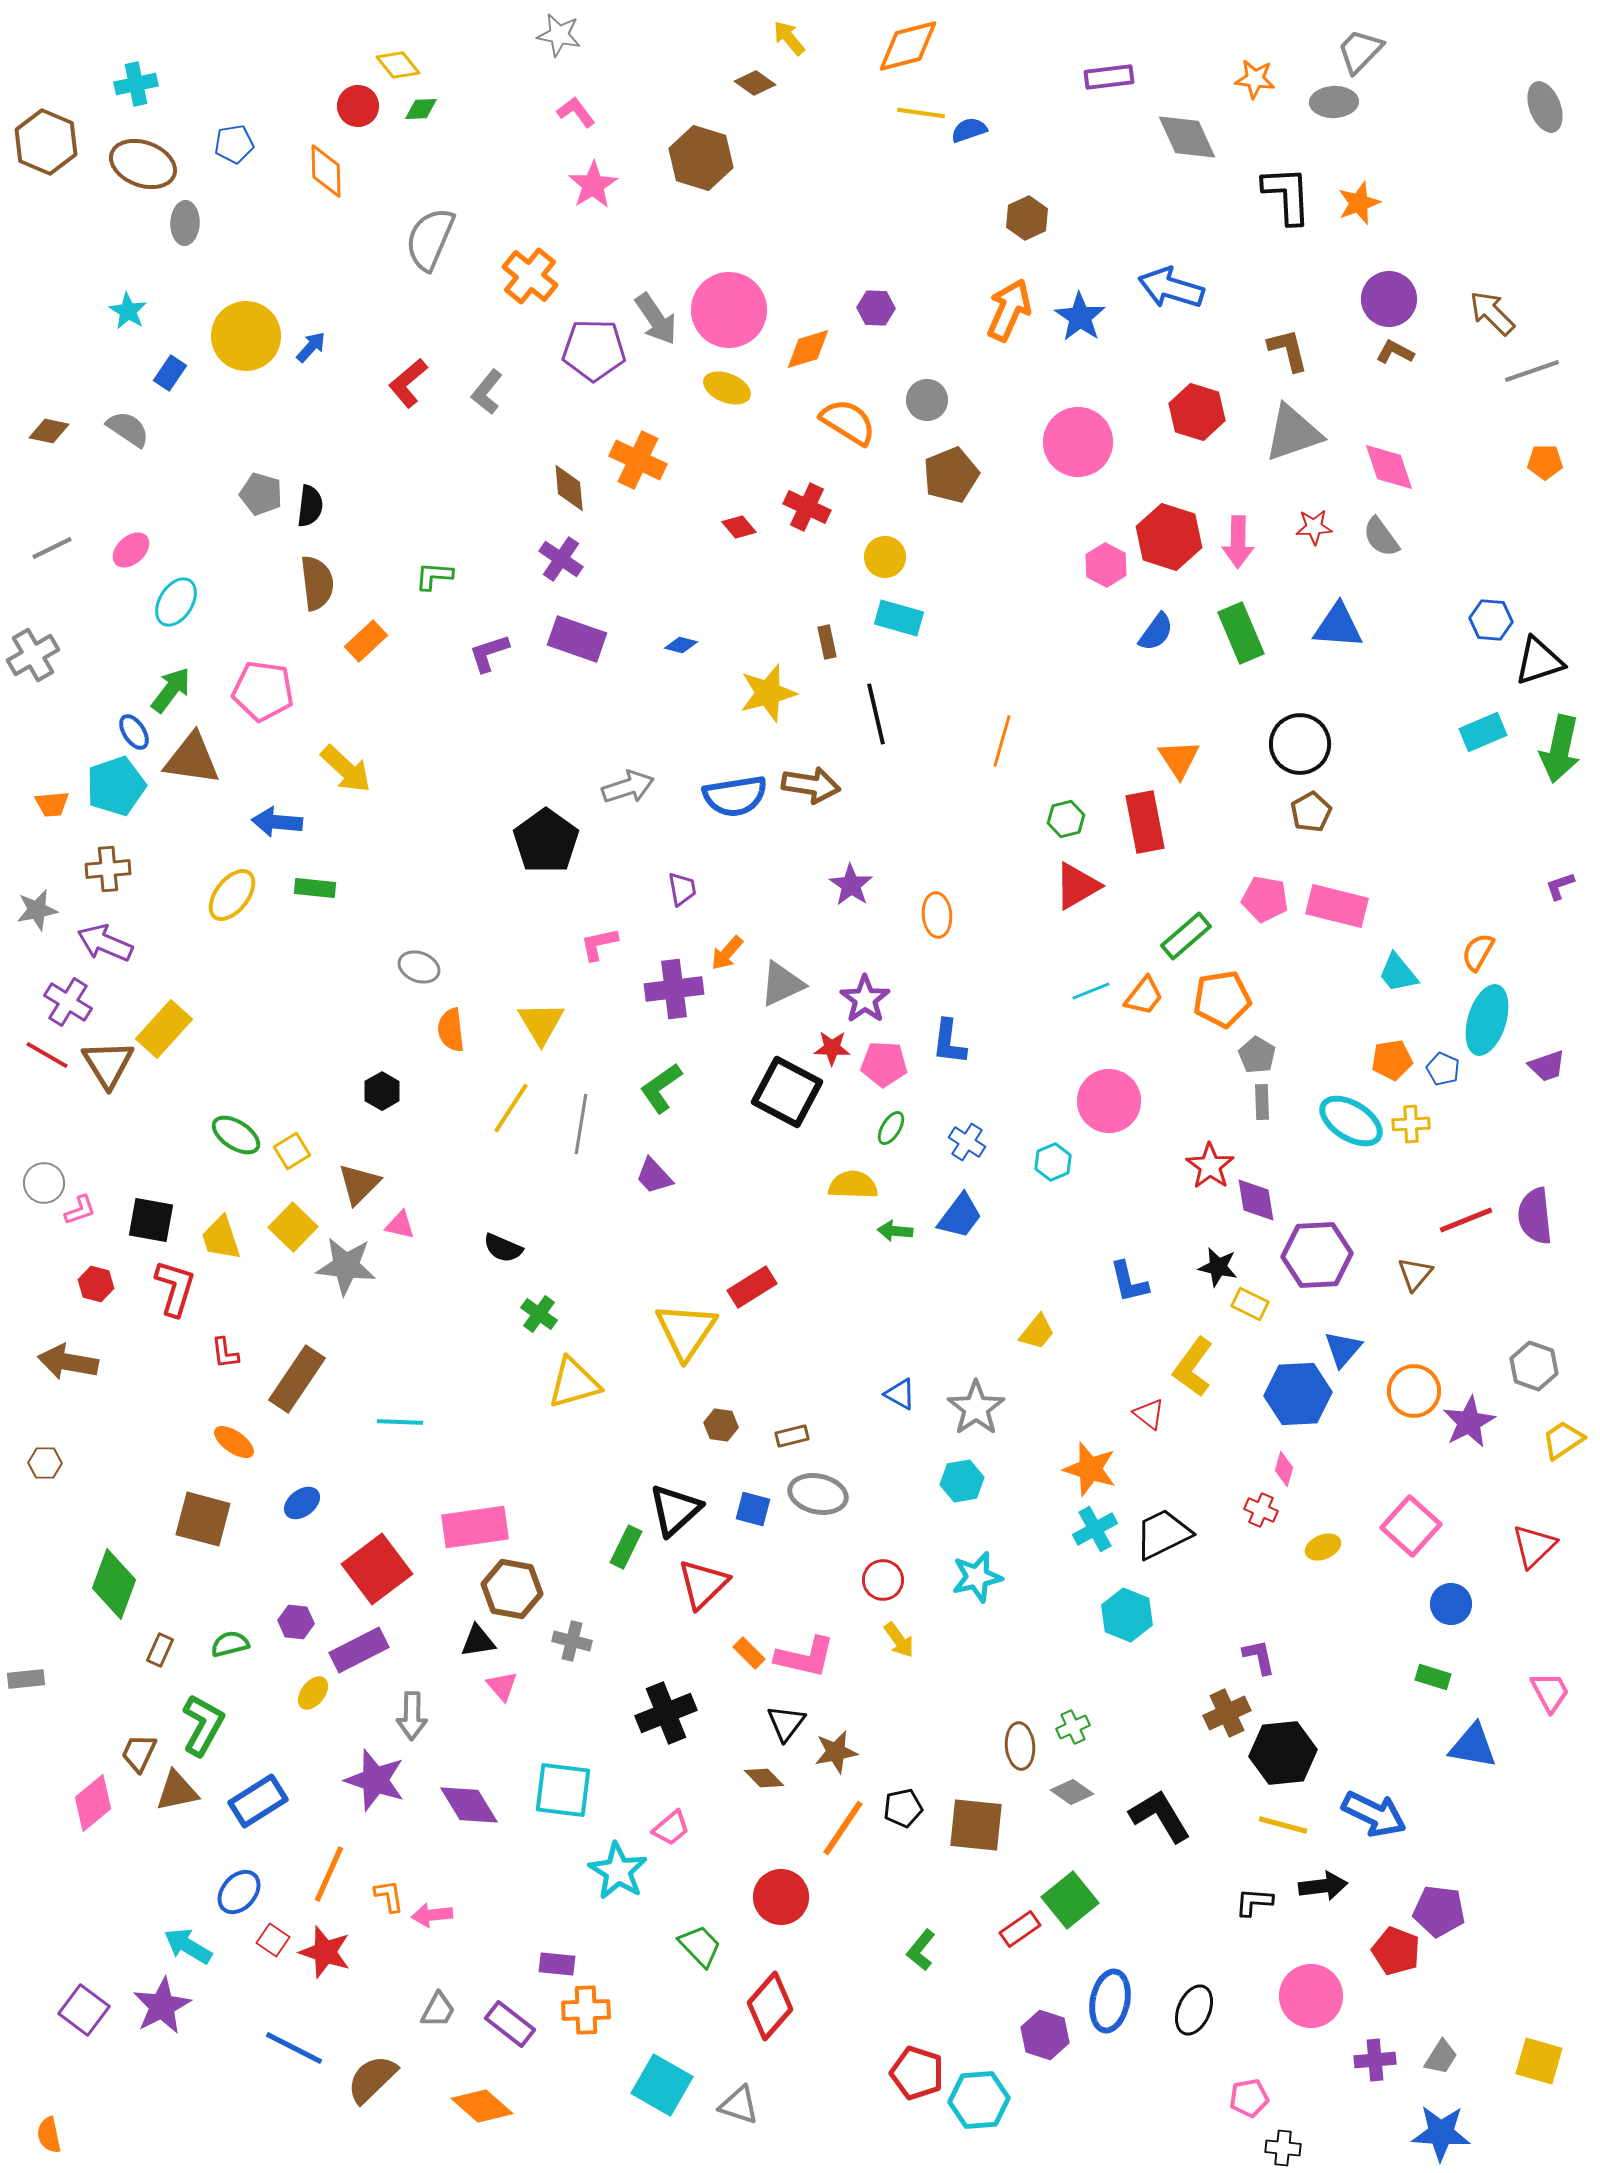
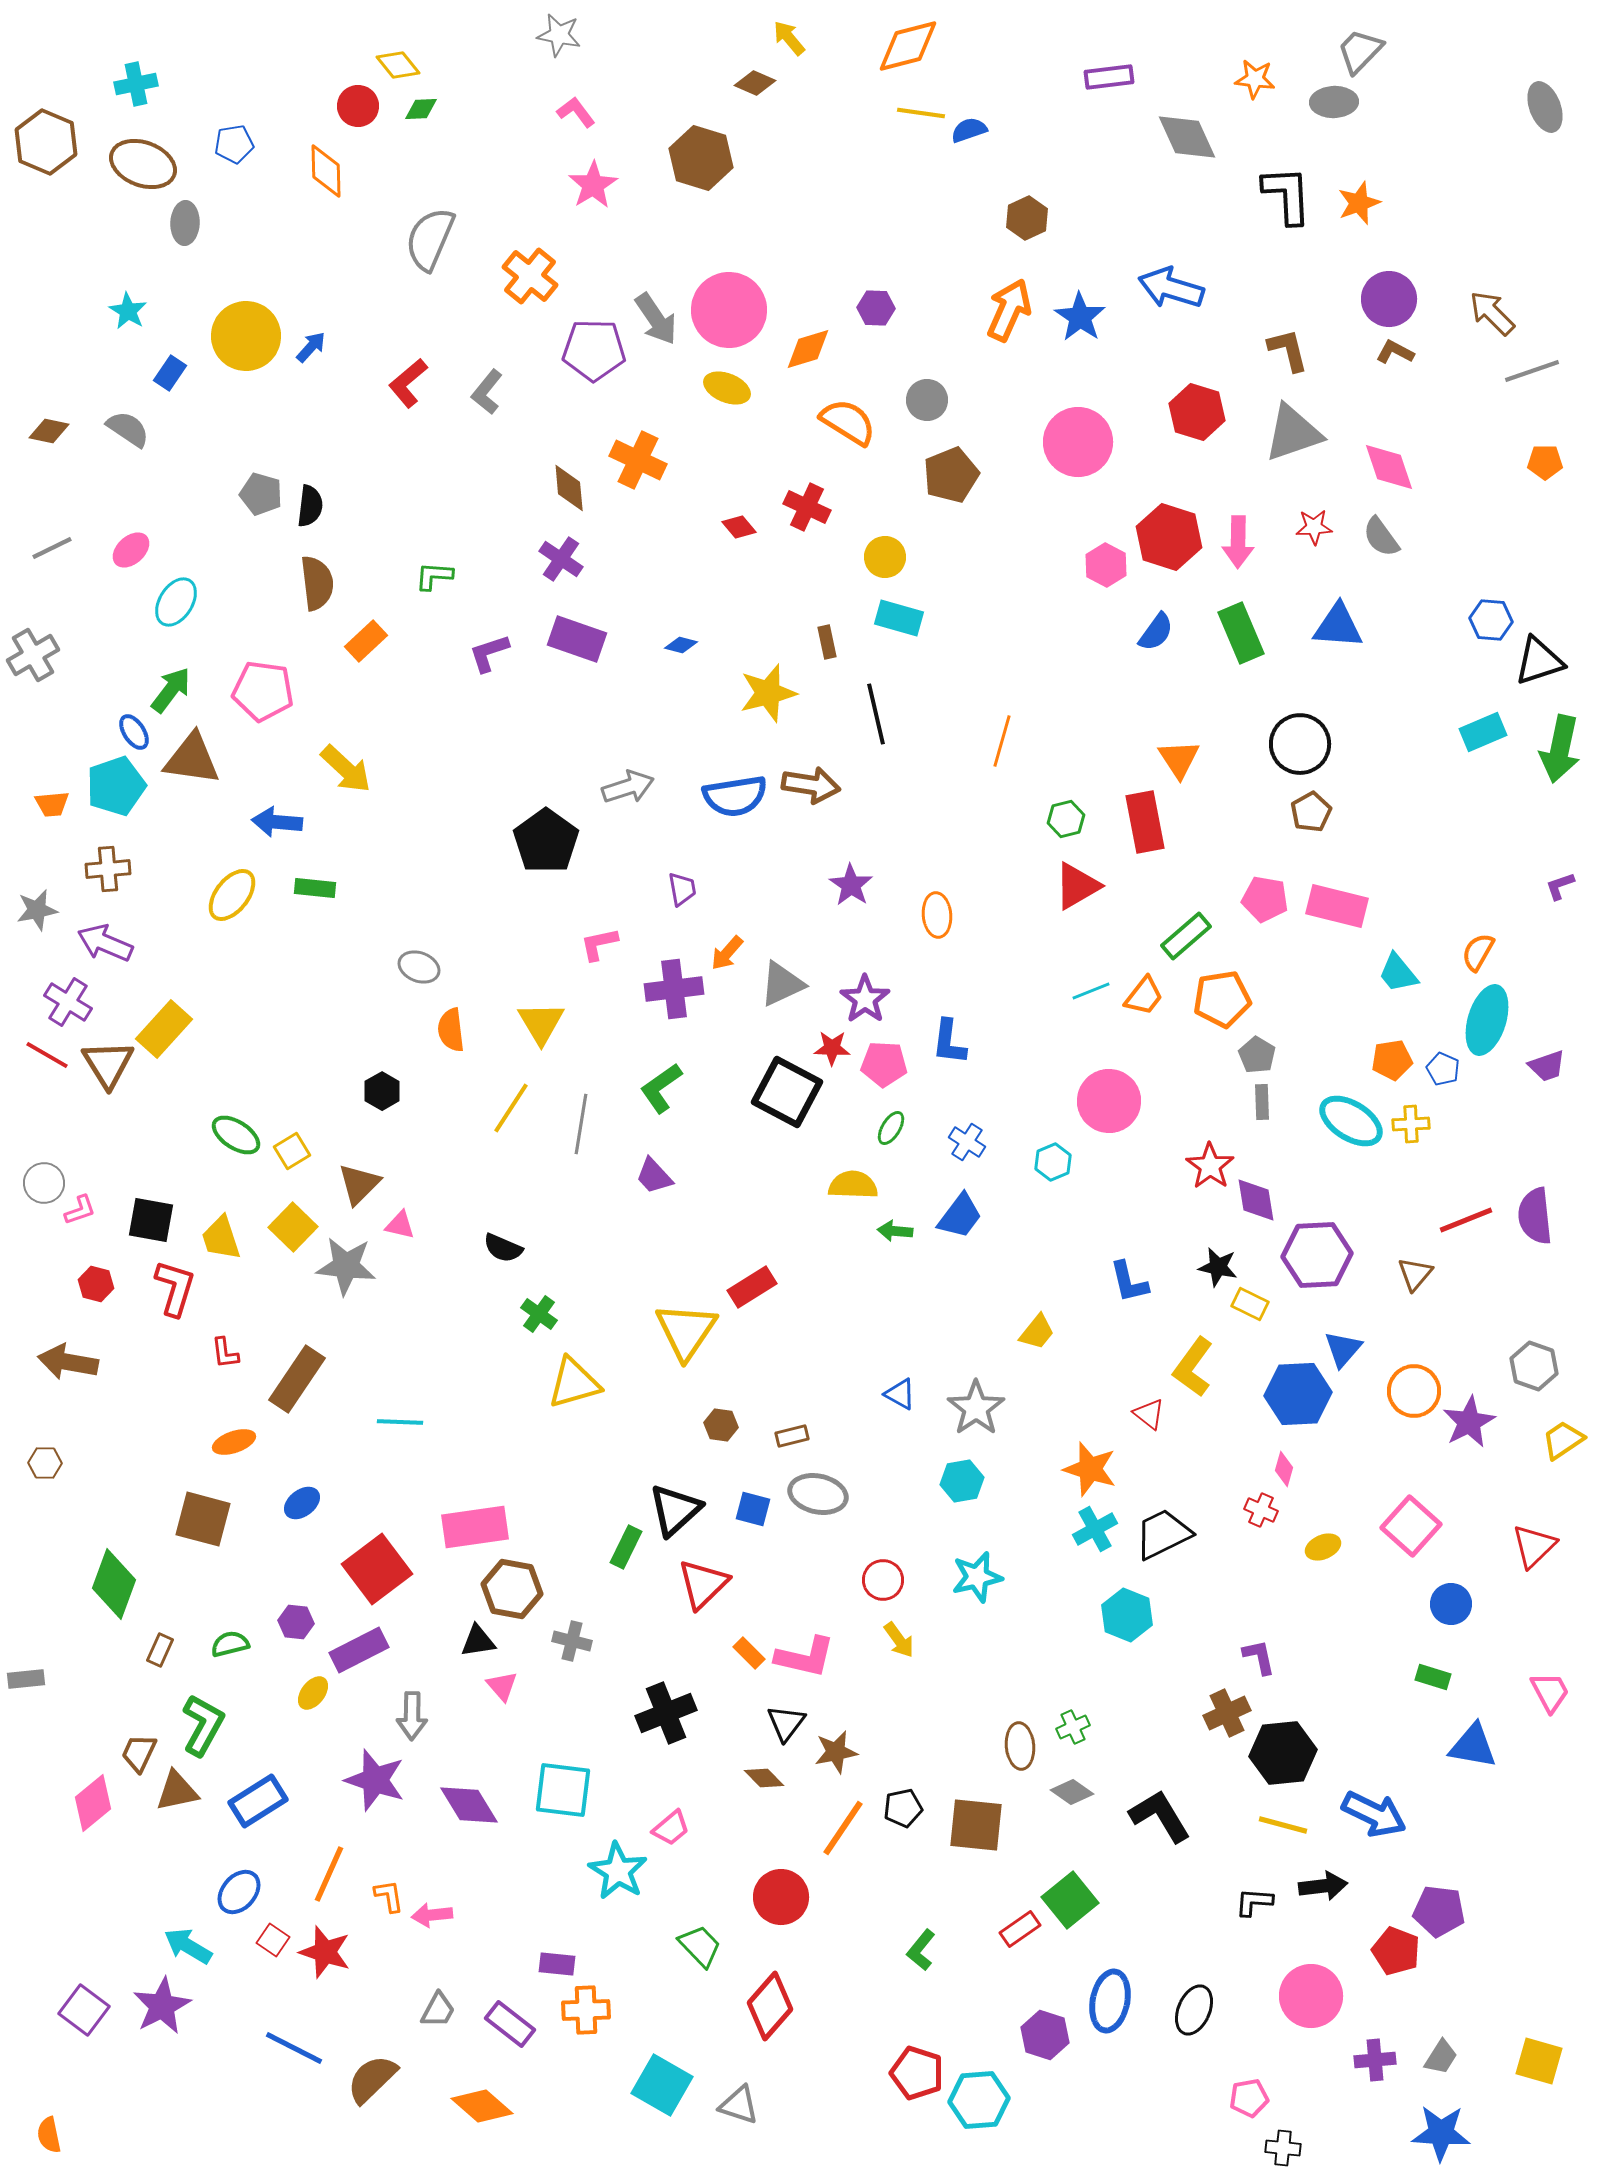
brown diamond at (755, 83): rotated 12 degrees counterclockwise
orange ellipse at (234, 1442): rotated 54 degrees counterclockwise
